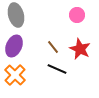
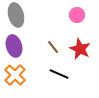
purple ellipse: rotated 40 degrees counterclockwise
black line: moved 2 px right, 5 px down
